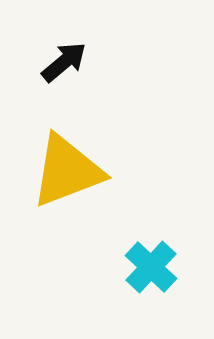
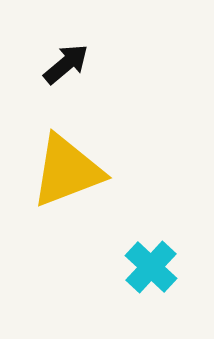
black arrow: moved 2 px right, 2 px down
